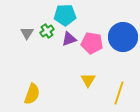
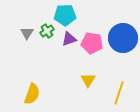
blue circle: moved 1 px down
